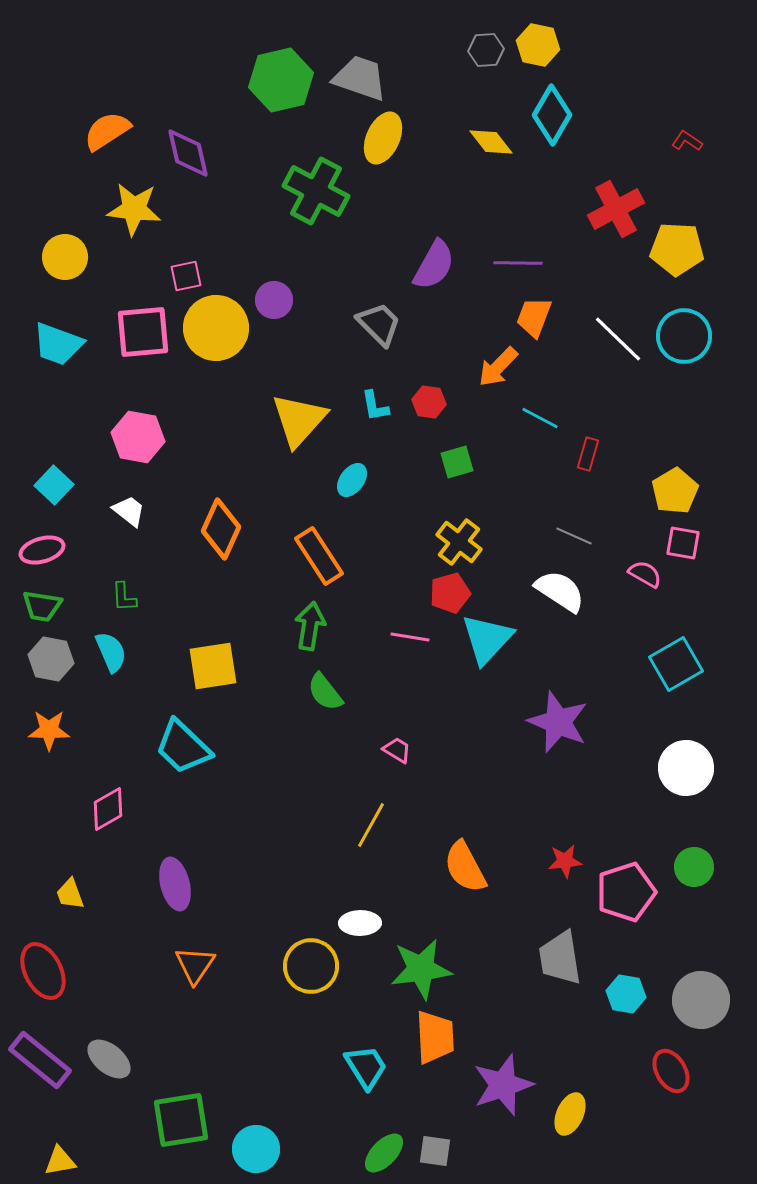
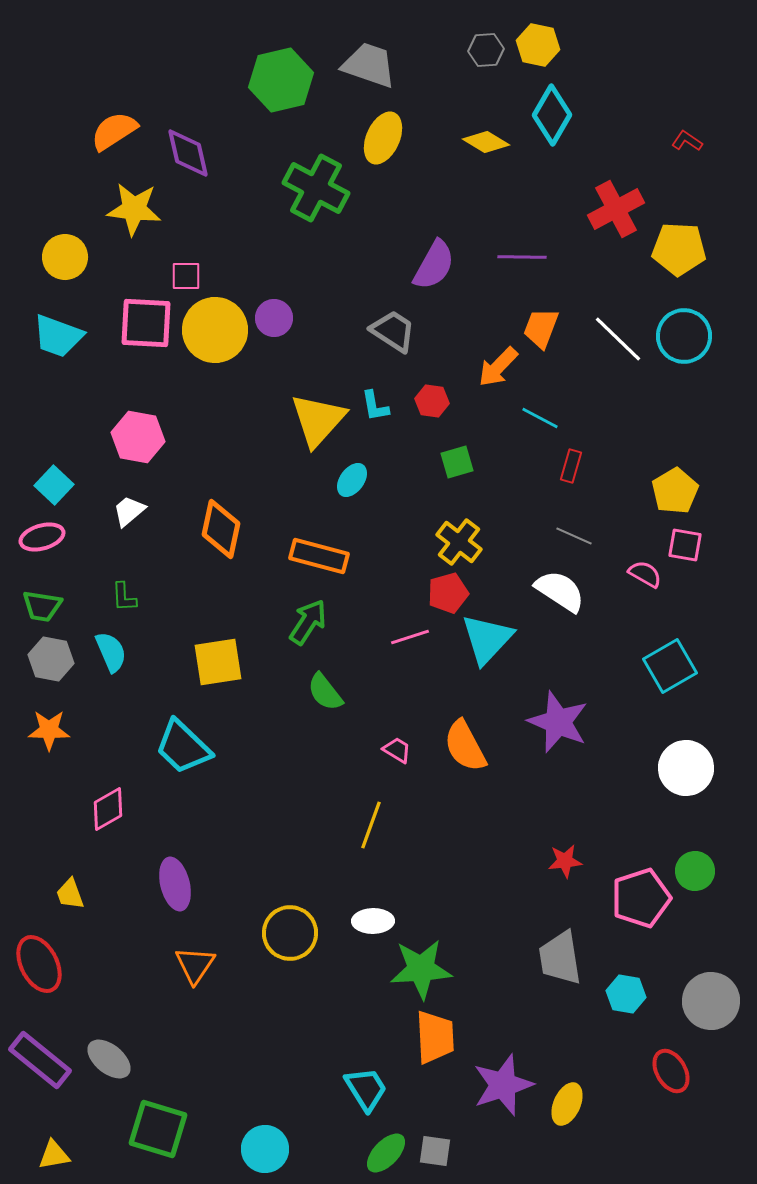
gray trapezoid at (360, 78): moved 9 px right, 13 px up
orange semicircle at (107, 131): moved 7 px right
yellow diamond at (491, 142): moved 5 px left; rotated 21 degrees counterclockwise
green cross at (316, 191): moved 3 px up
yellow pentagon at (677, 249): moved 2 px right
purple line at (518, 263): moved 4 px right, 6 px up
pink square at (186, 276): rotated 12 degrees clockwise
purple circle at (274, 300): moved 18 px down
orange trapezoid at (534, 317): moved 7 px right, 11 px down
gray trapezoid at (379, 324): moved 14 px right, 7 px down; rotated 12 degrees counterclockwise
yellow circle at (216, 328): moved 1 px left, 2 px down
pink square at (143, 332): moved 3 px right, 9 px up; rotated 8 degrees clockwise
cyan trapezoid at (58, 344): moved 8 px up
red hexagon at (429, 402): moved 3 px right, 1 px up
yellow triangle at (299, 420): moved 19 px right
red rectangle at (588, 454): moved 17 px left, 12 px down
white trapezoid at (129, 511): rotated 78 degrees counterclockwise
orange diamond at (221, 529): rotated 12 degrees counterclockwise
pink square at (683, 543): moved 2 px right, 2 px down
pink ellipse at (42, 550): moved 13 px up
orange rectangle at (319, 556): rotated 42 degrees counterclockwise
red pentagon at (450, 593): moved 2 px left
green arrow at (310, 626): moved 2 px left, 4 px up; rotated 24 degrees clockwise
pink line at (410, 637): rotated 27 degrees counterclockwise
cyan square at (676, 664): moved 6 px left, 2 px down
yellow square at (213, 666): moved 5 px right, 4 px up
yellow line at (371, 825): rotated 9 degrees counterclockwise
orange semicircle at (465, 867): moved 121 px up
green circle at (694, 867): moved 1 px right, 4 px down
pink pentagon at (626, 892): moved 15 px right, 6 px down
white ellipse at (360, 923): moved 13 px right, 2 px up
yellow circle at (311, 966): moved 21 px left, 33 px up
green star at (421, 969): rotated 4 degrees clockwise
red ellipse at (43, 971): moved 4 px left, 7 px up
gray circle at (701, 1000): moved 10 px right, 1 px down
cyan trapezoid at (366, 1067): moved 22 px down
yellow ellipse at (570, 1114): moved 3 px left, 10 px up
green square at (181, 1120): moved 23 px left, 9 px down; rotated 26 degrees clockwise
cyan circle at (256, 1149): moved 9 px right
green ellipse at (384, 1153): moved 2 px right
yellow triangle at (60, 1161): moved 6 px left, 6 px up
